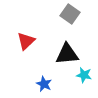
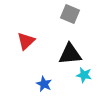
gray square: rotated 12 degrees counterclockwise
black triangle: moved 3 px right
